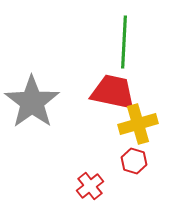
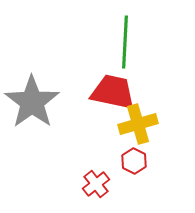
green line: moved 1 px right
red hexagon: rotated 10 degrees clockwise
red cross: moved 6 px right, 2 px up
